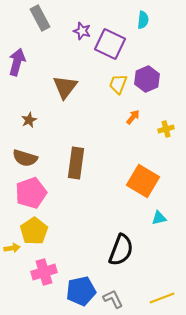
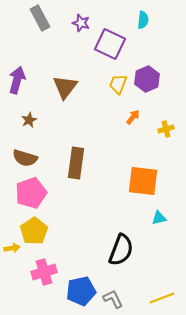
purple star: moved 1 px left, 8 px up
purple arrow: moved 18 px down
orange square: rotated 24 degrees counterclockwise
